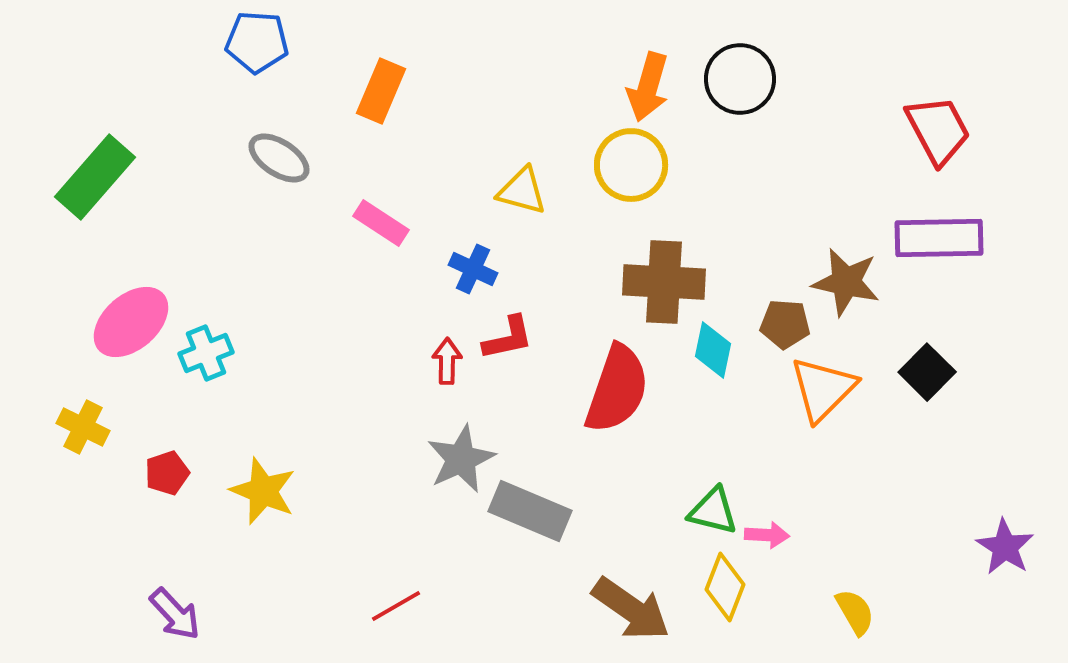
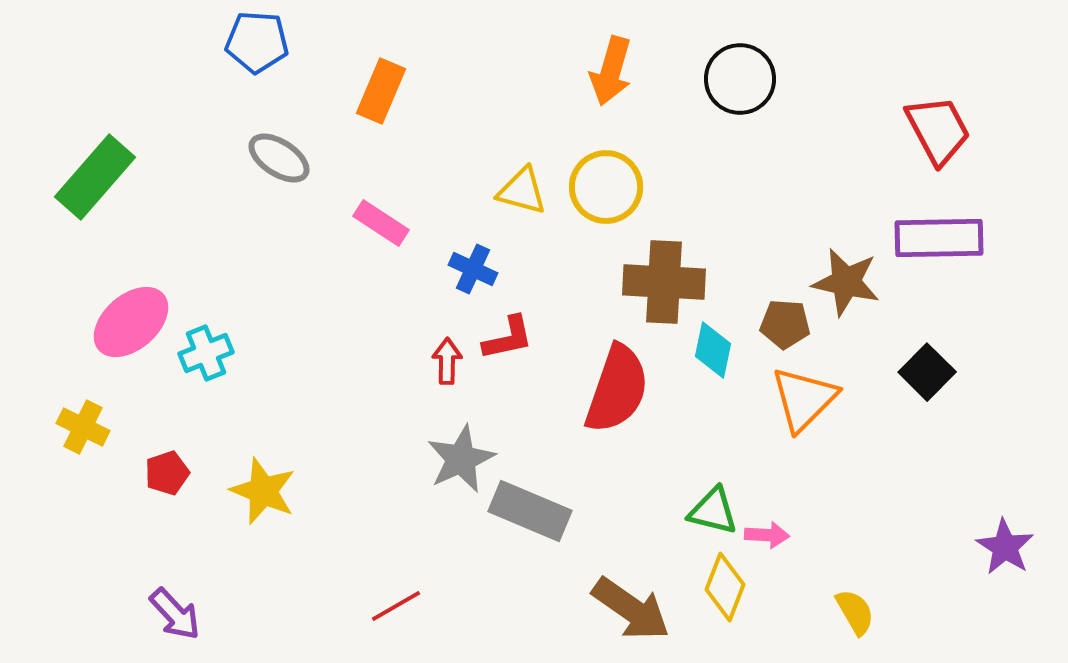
orange arrow: moved 37 px left, 16 px up
yellow circle: moved 25 px left, 22 px down
orange triangle: moved 19 px left, 10 px down
